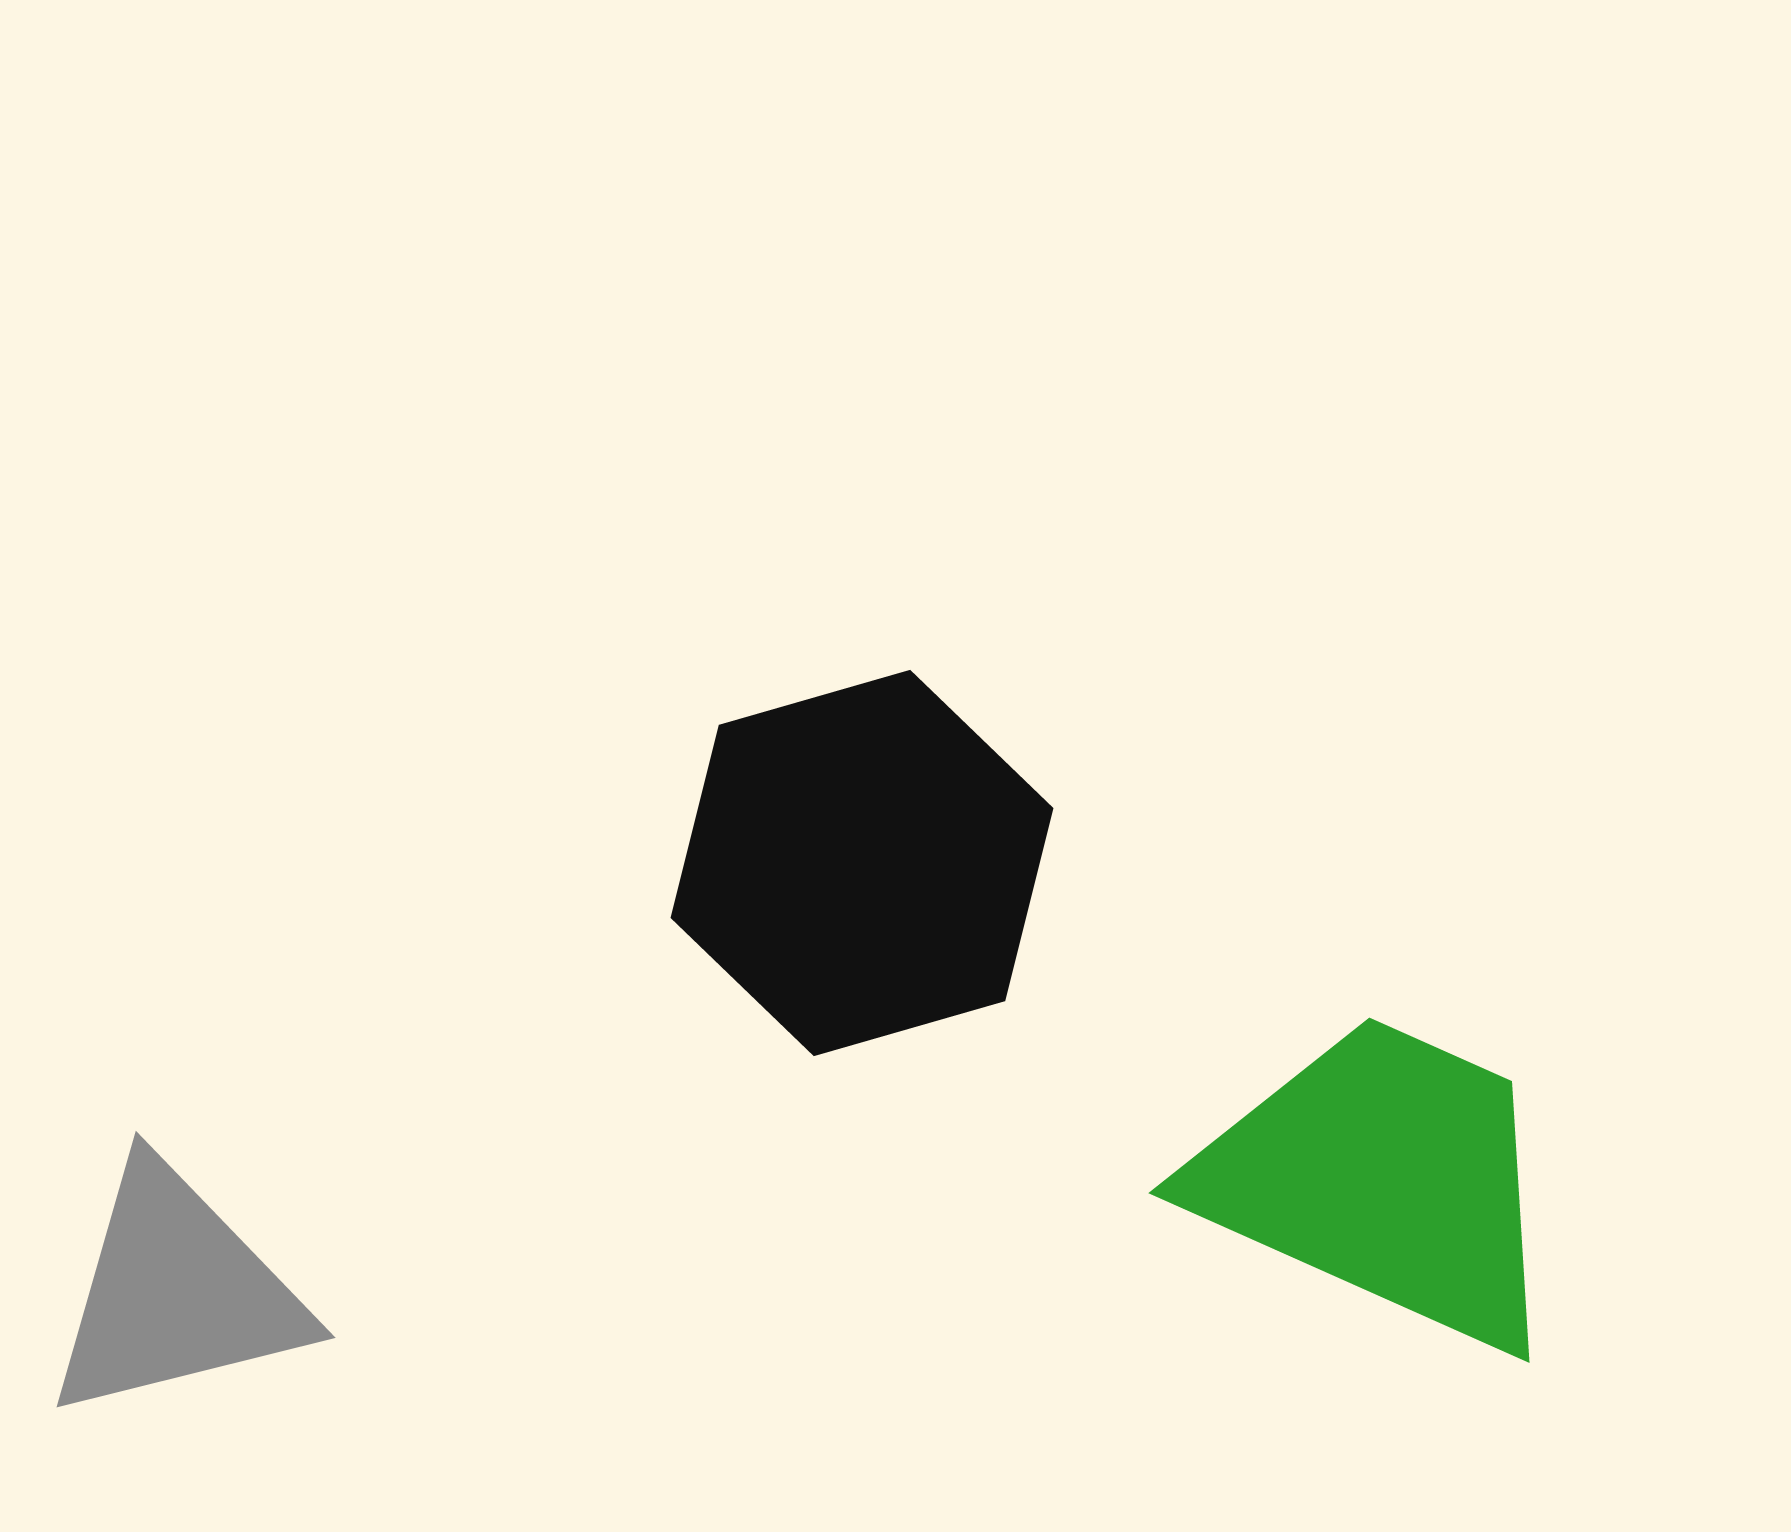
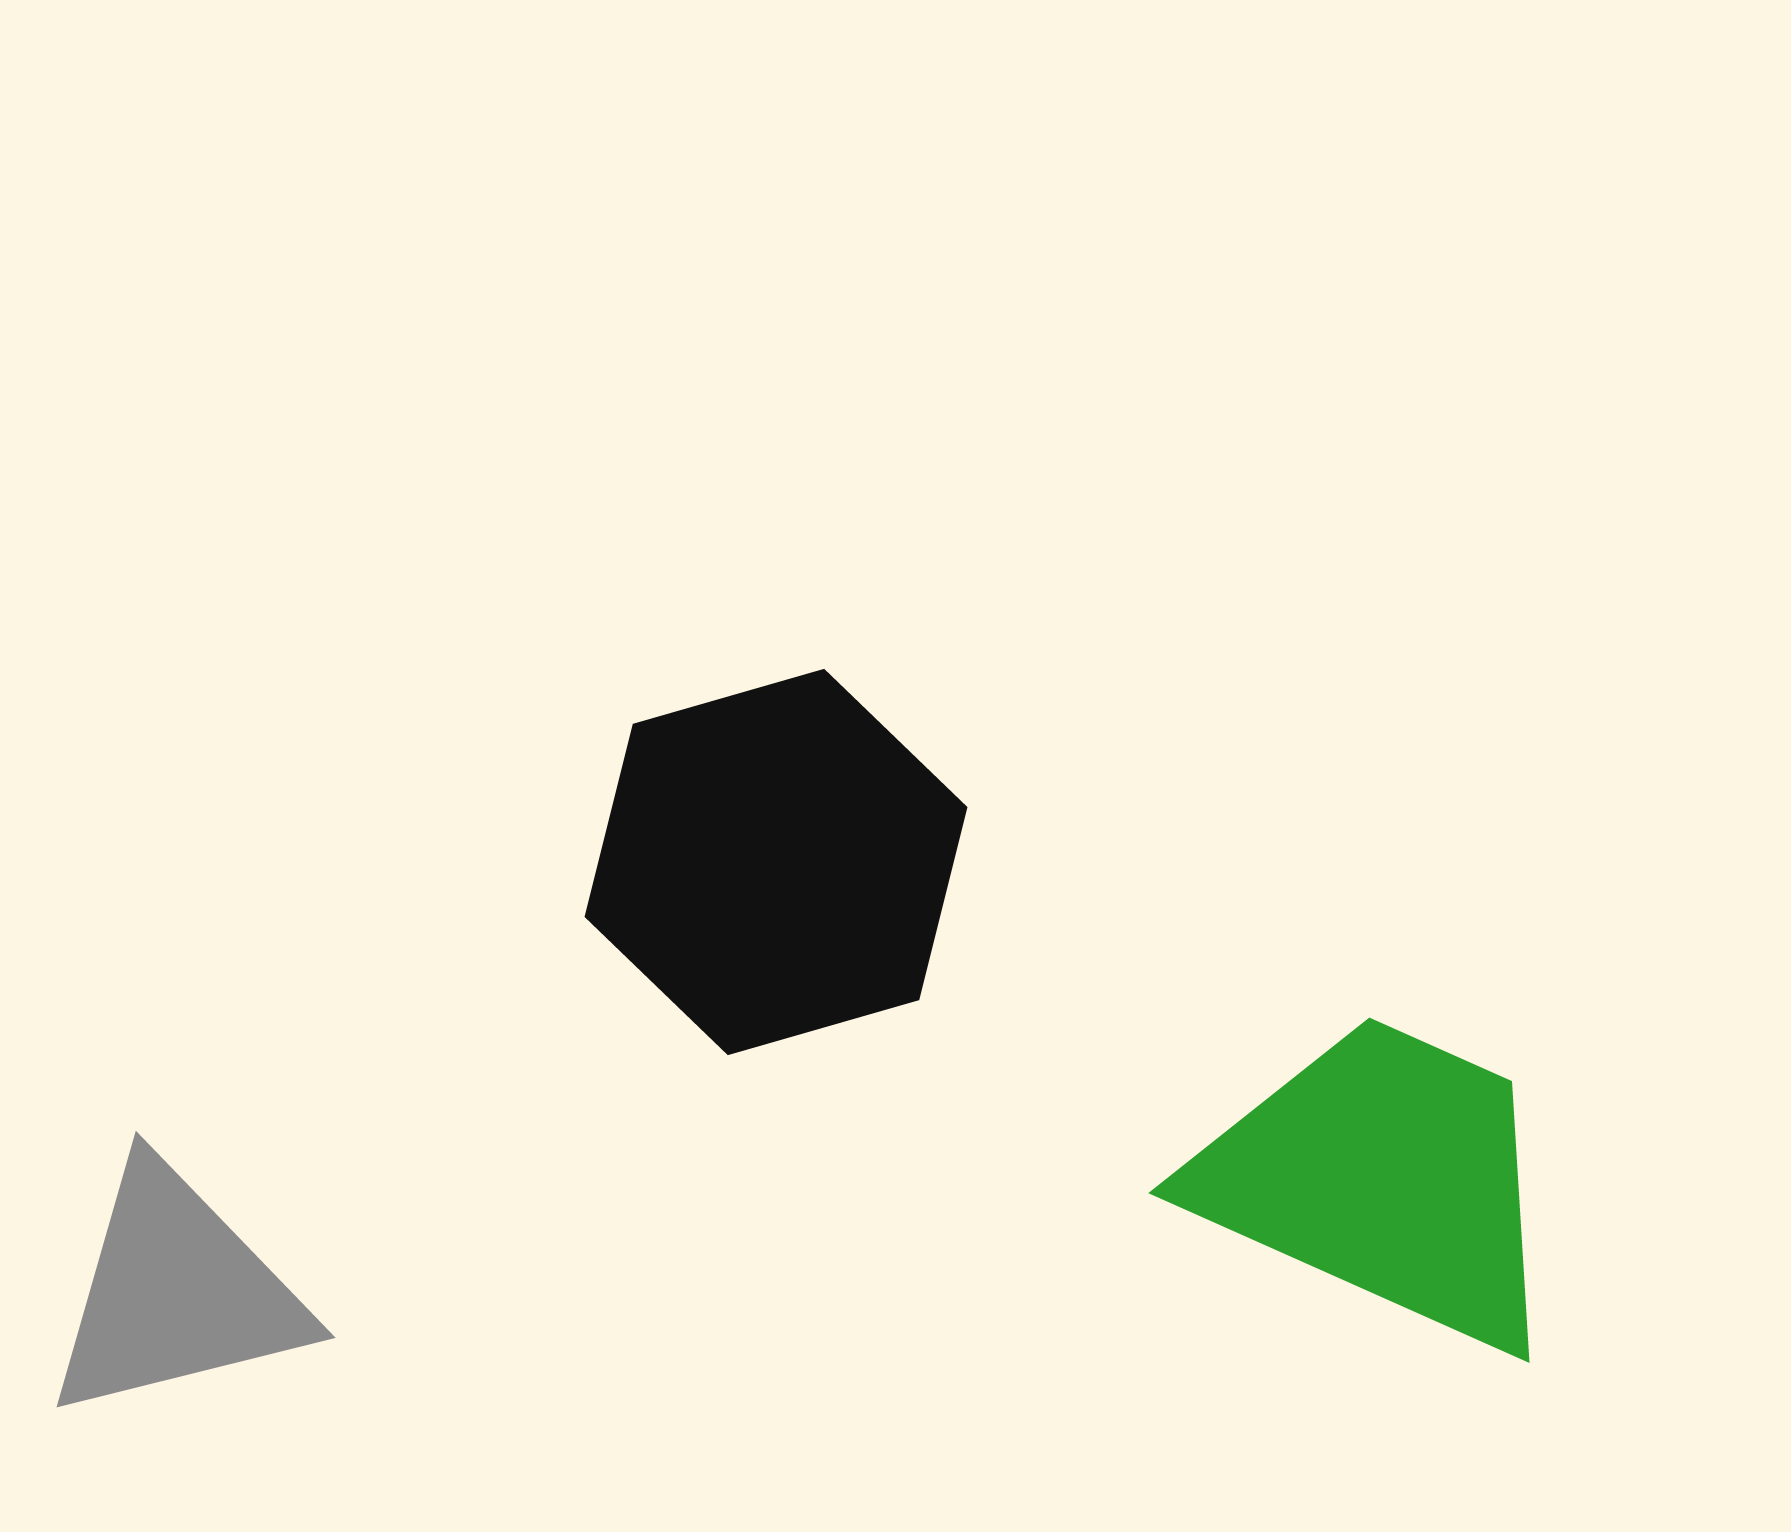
black hexagon: moved 86 px left, 1 px up
